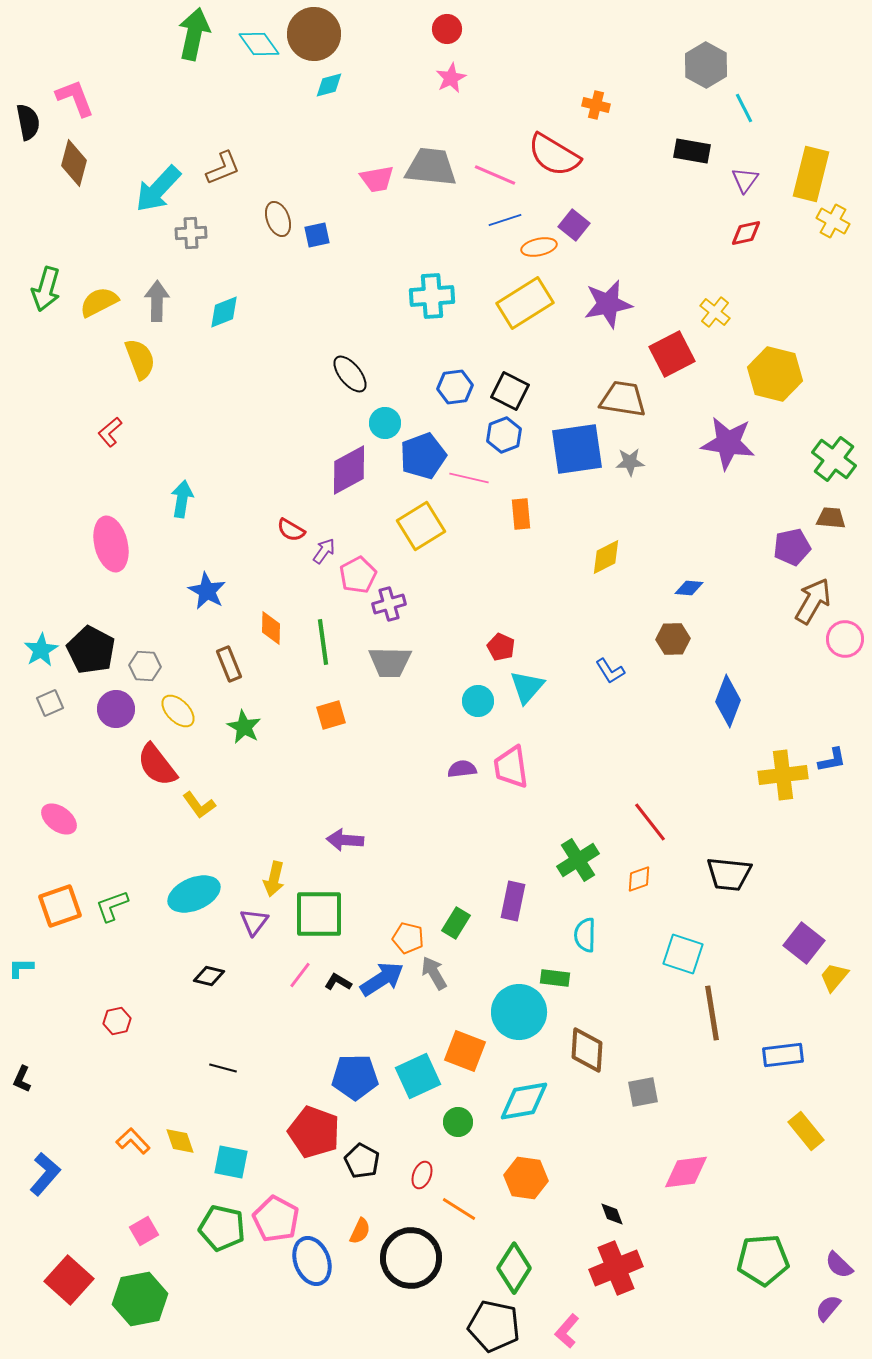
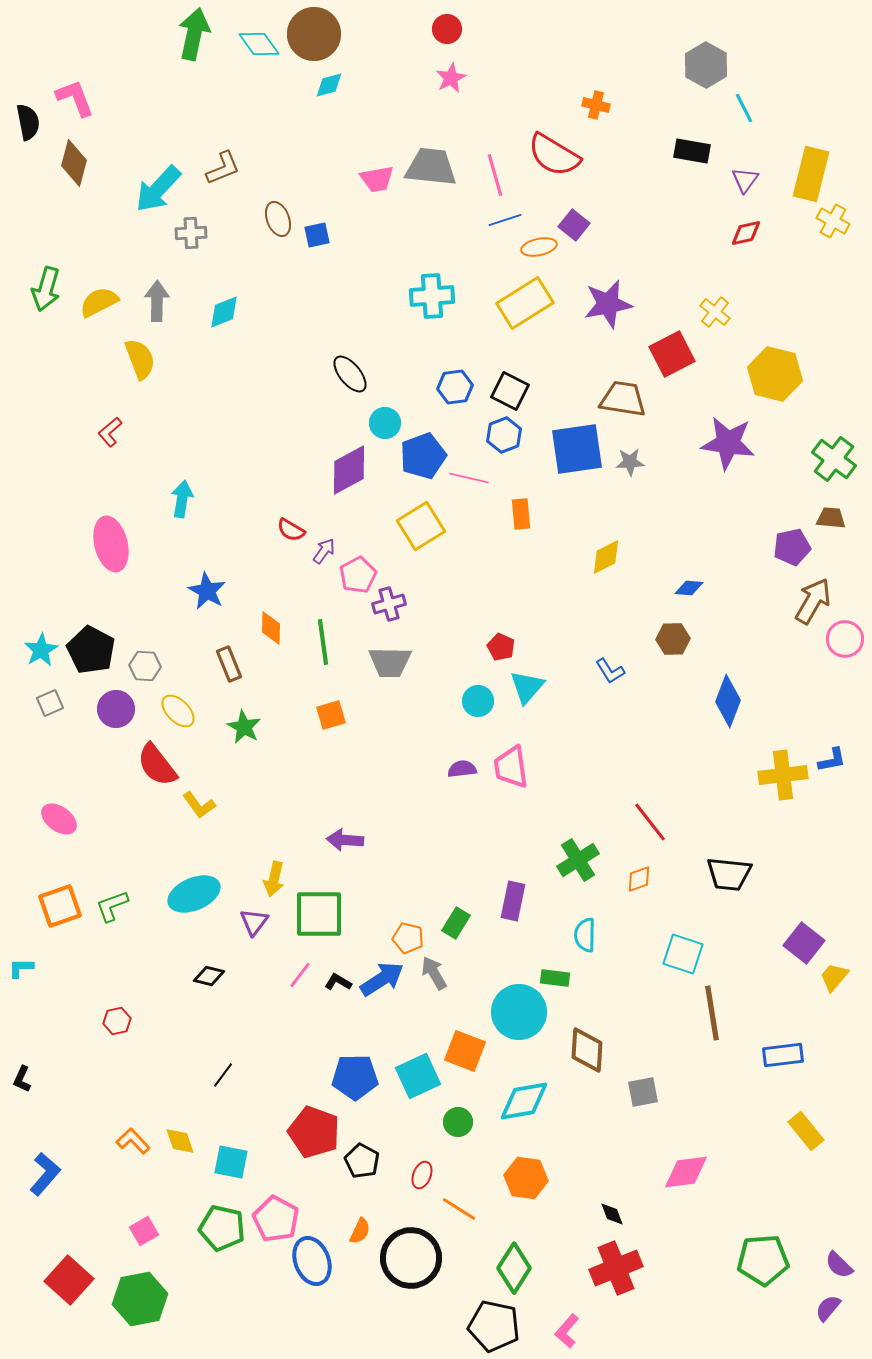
pink line at (495, 175): rotated 51 degrees clockwise
black line at (223, 1068): moved 7 px down; rotated 68 degrees counterclockwise
